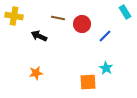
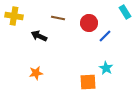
red circle: moved 7 px right, 1 px up
